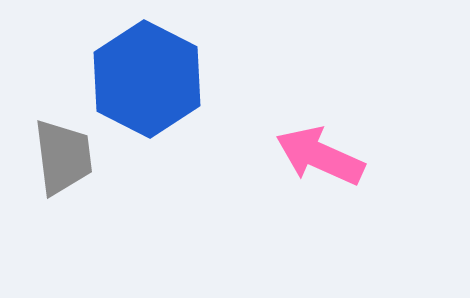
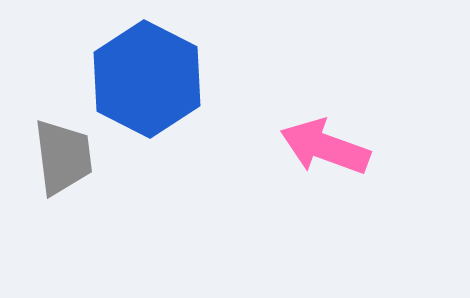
pink arrow: moved 5 px right, 9 px up; rotated 4 degrees counterclockwise
